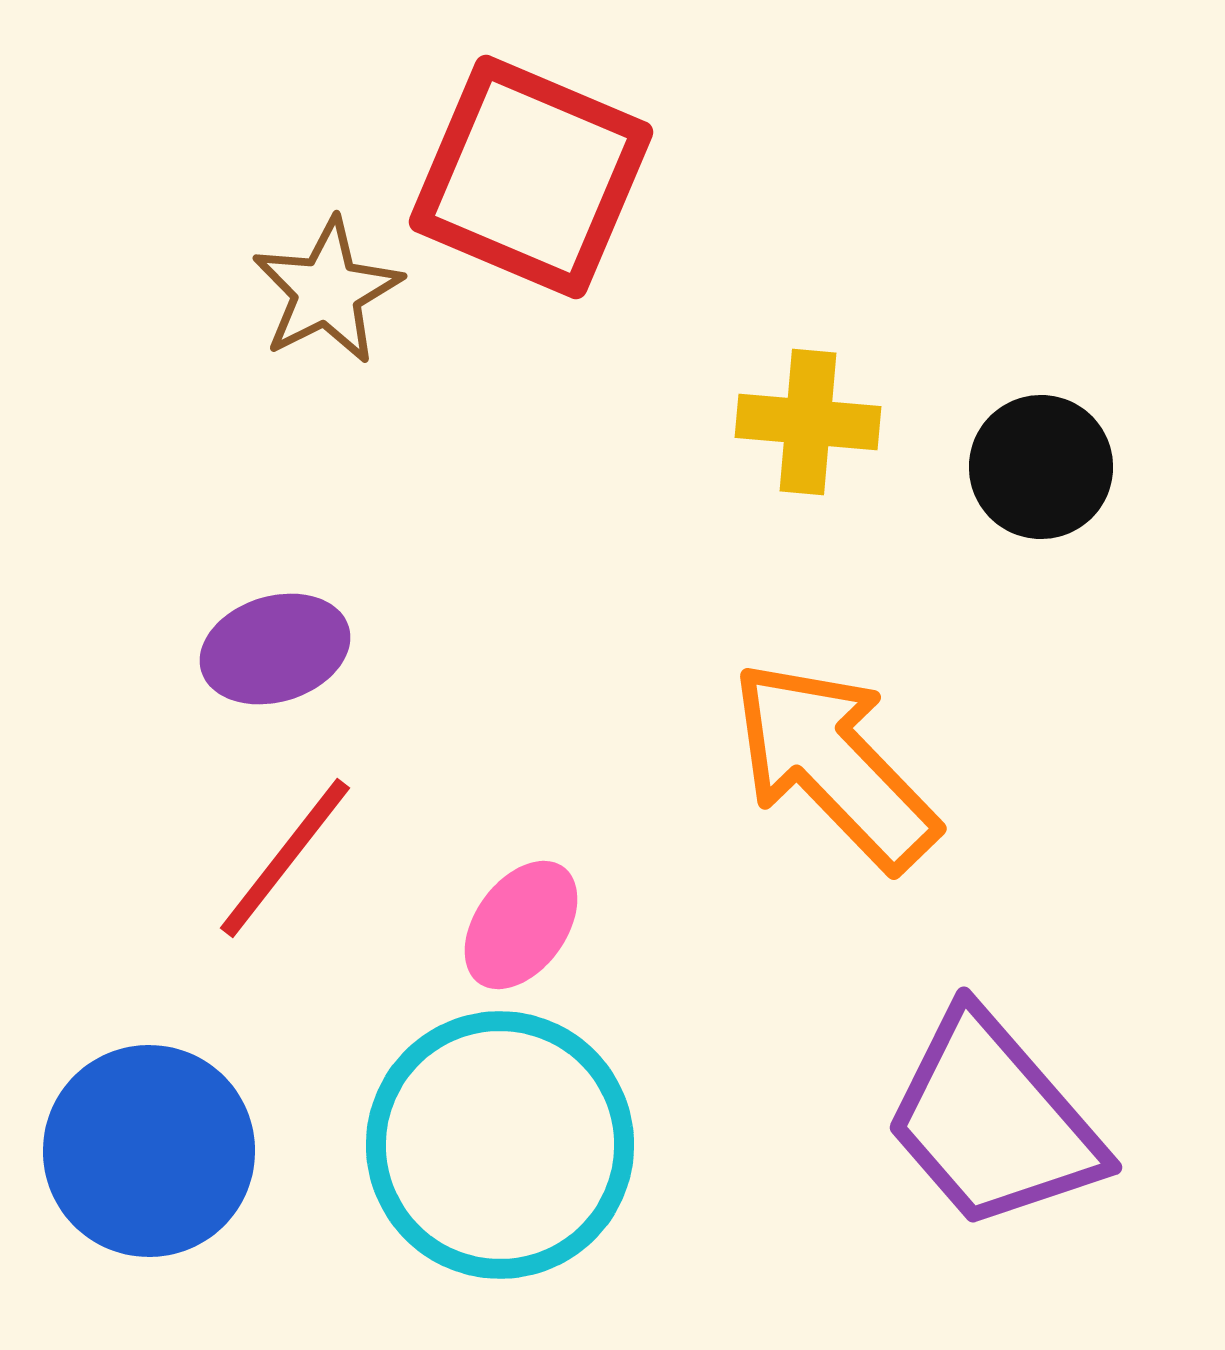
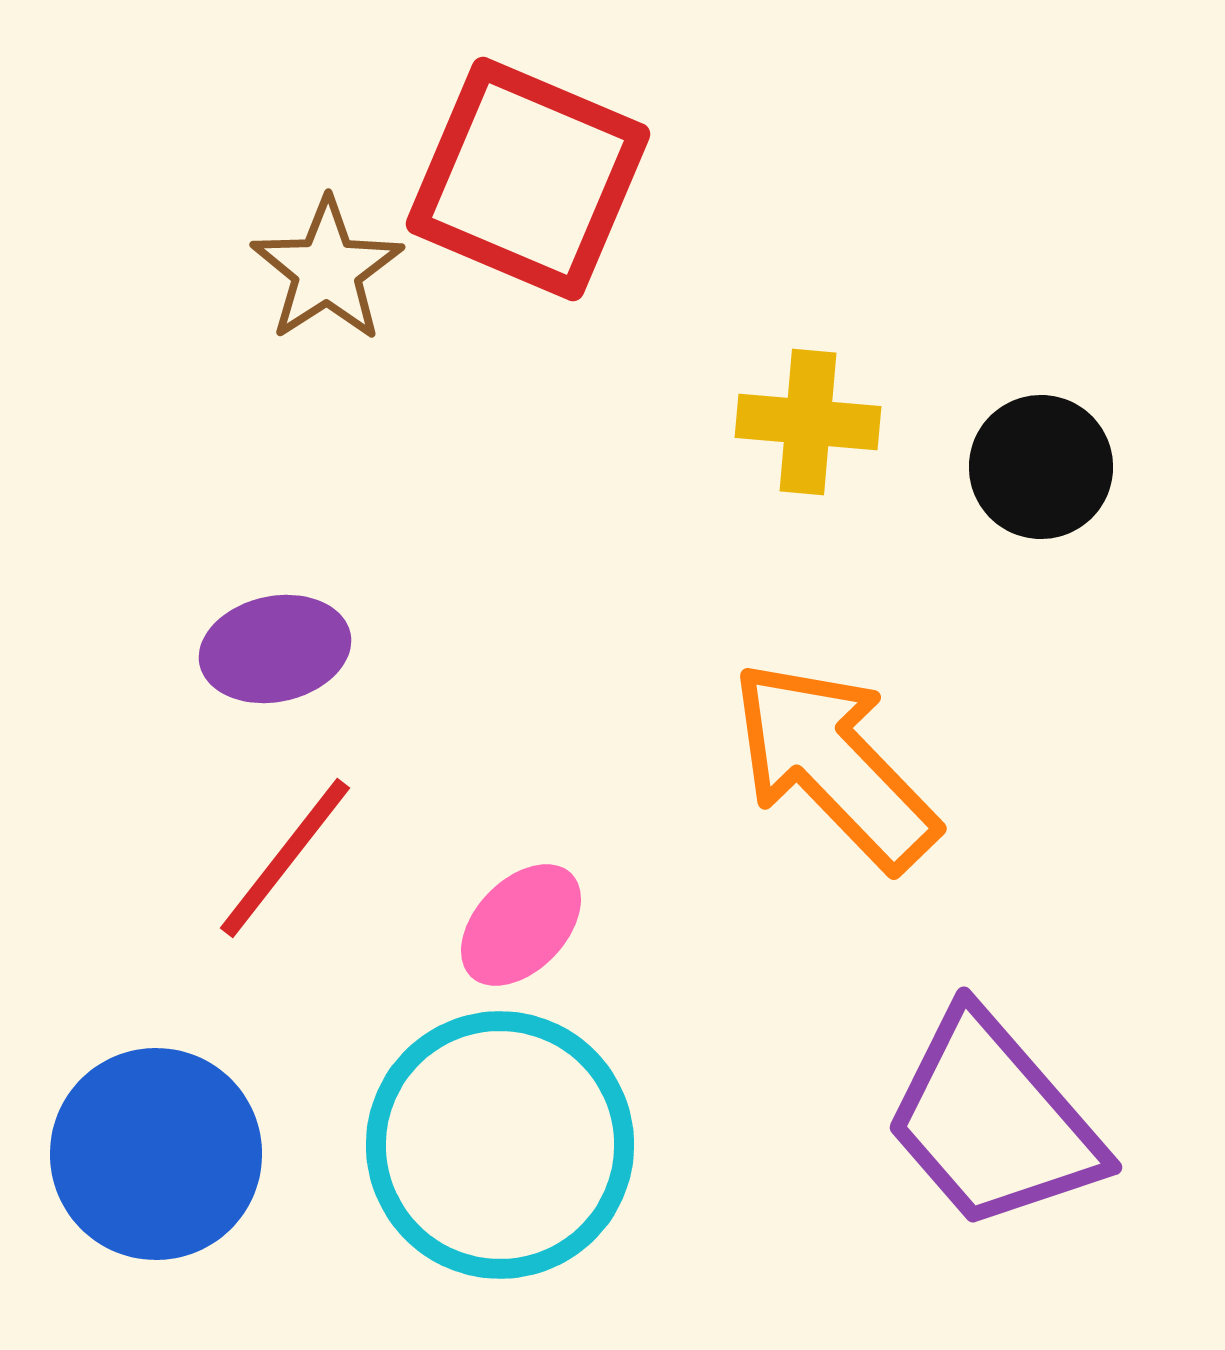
red square: moved 3 px left, 2 px down
brown star: moved 21 px up; rotated 6 degrees counterclockwise
purple ellipse: rotated 5 degrees clockwise
pink ellipse: rotated 8 degrees clockwise
blue circle: moved 7 px right, 3 px down
